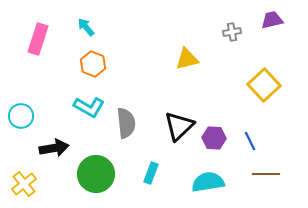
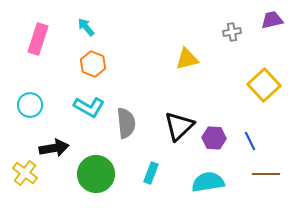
cyan circle: moved 9 px right, 11 px up
yellow cross: moved 1 px right, 11 px up; rotated 15 degrees counterclockwise
